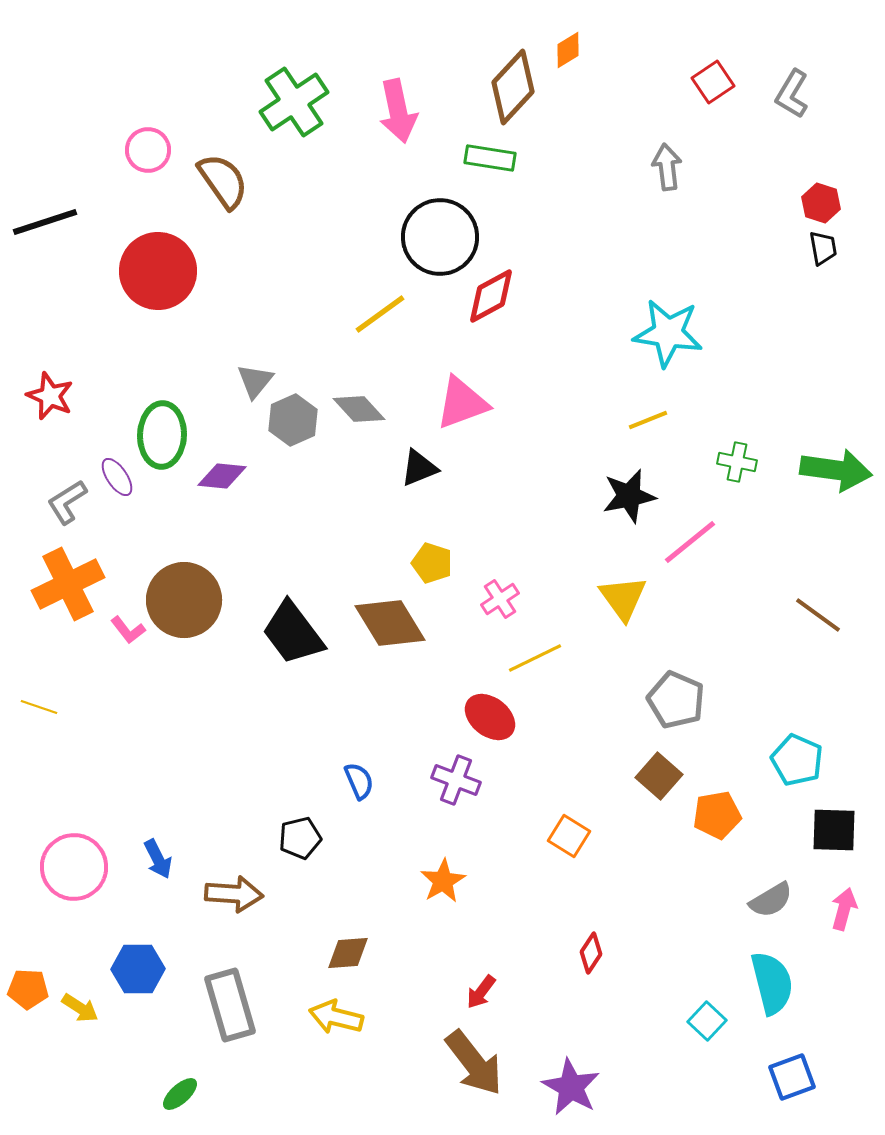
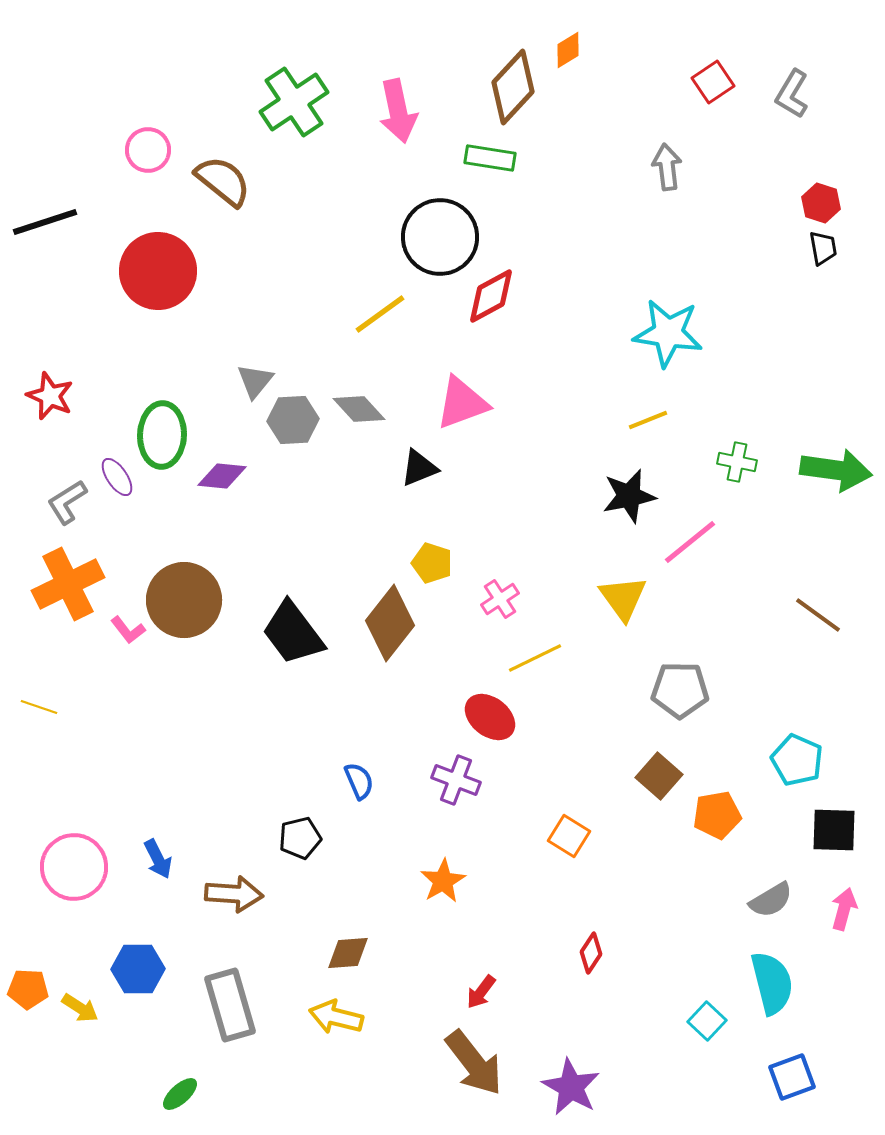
brown semicircle at (223, 181): rotated 16 degrees counterclockwise
gray hexagon at (293, 420): rotated 21 degrees clockwise
brown diamond at (390, 623): rotated 70 degrees clockwise
gray pentagon at (676, 700): moved 4 px right, 10 px up; rotated 22 degrees counterclockwise
